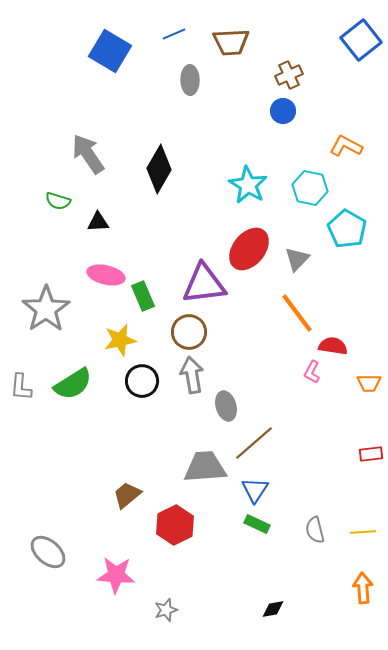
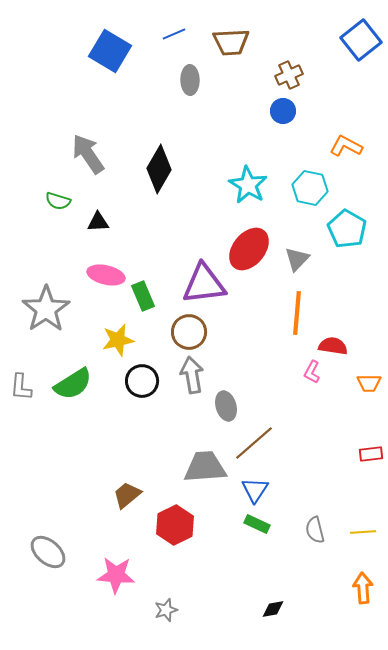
orange line at (297, 313): rotated 42 degrees clockwise
yellow star at (120, 340): moved 2 px left
